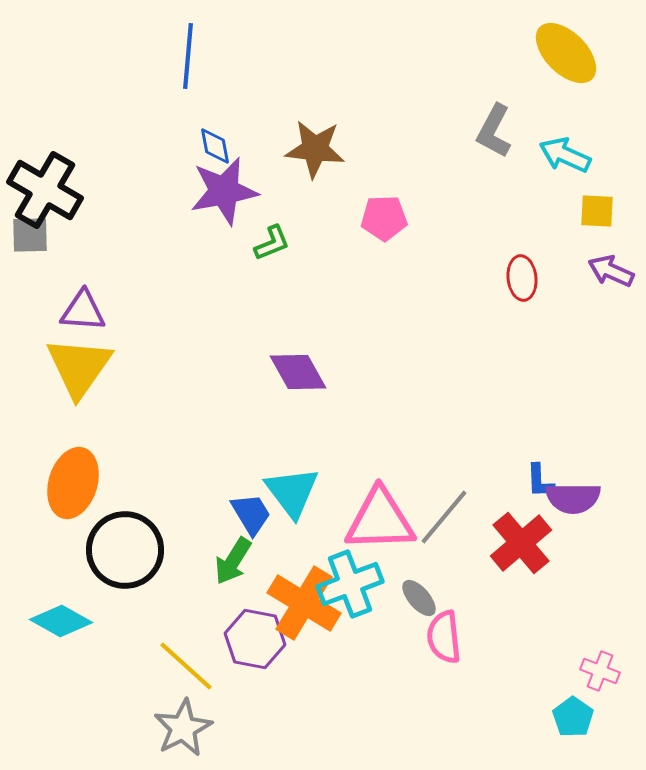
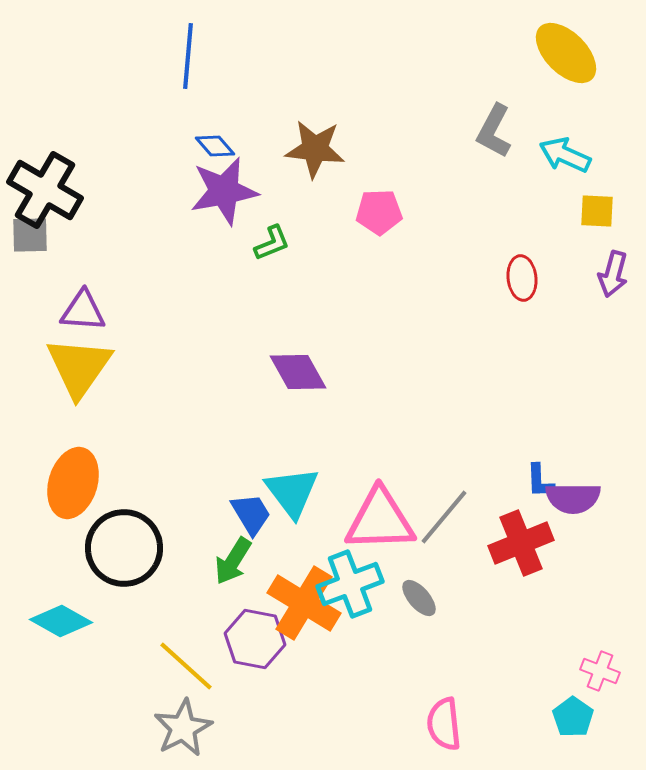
blue diamond: rotated 30 degrees counterclockwise
pink pentagon: moved 5 px left, 6 px up
purple arrow: moved 2 px right, 3 px down; rotated 99 degrees counterclockwise
red cross: rotated 18 degrees clockwise
black circle: moved 1 px left, 2 px up
pink semicircle: moved 87 px down
